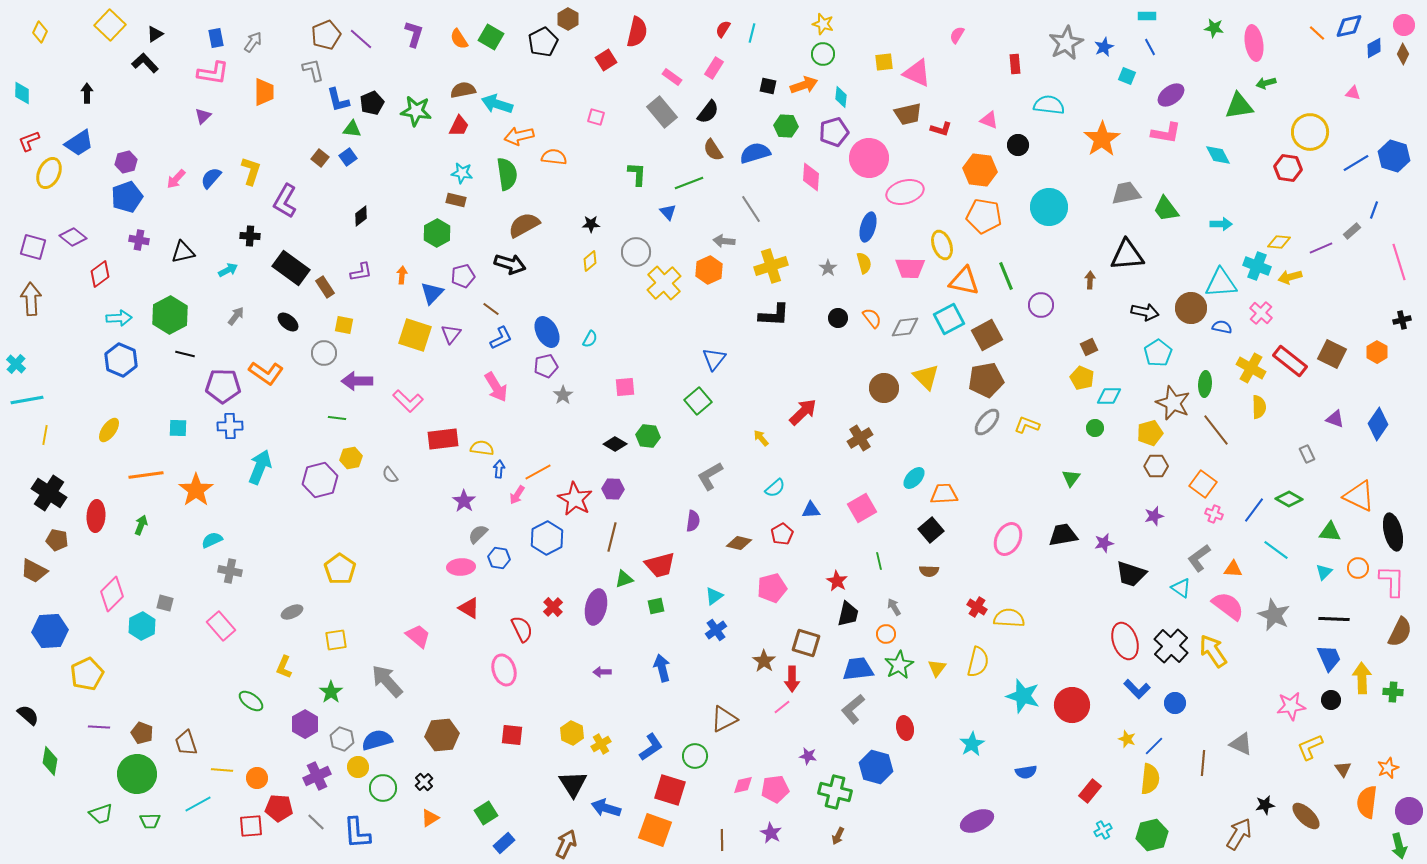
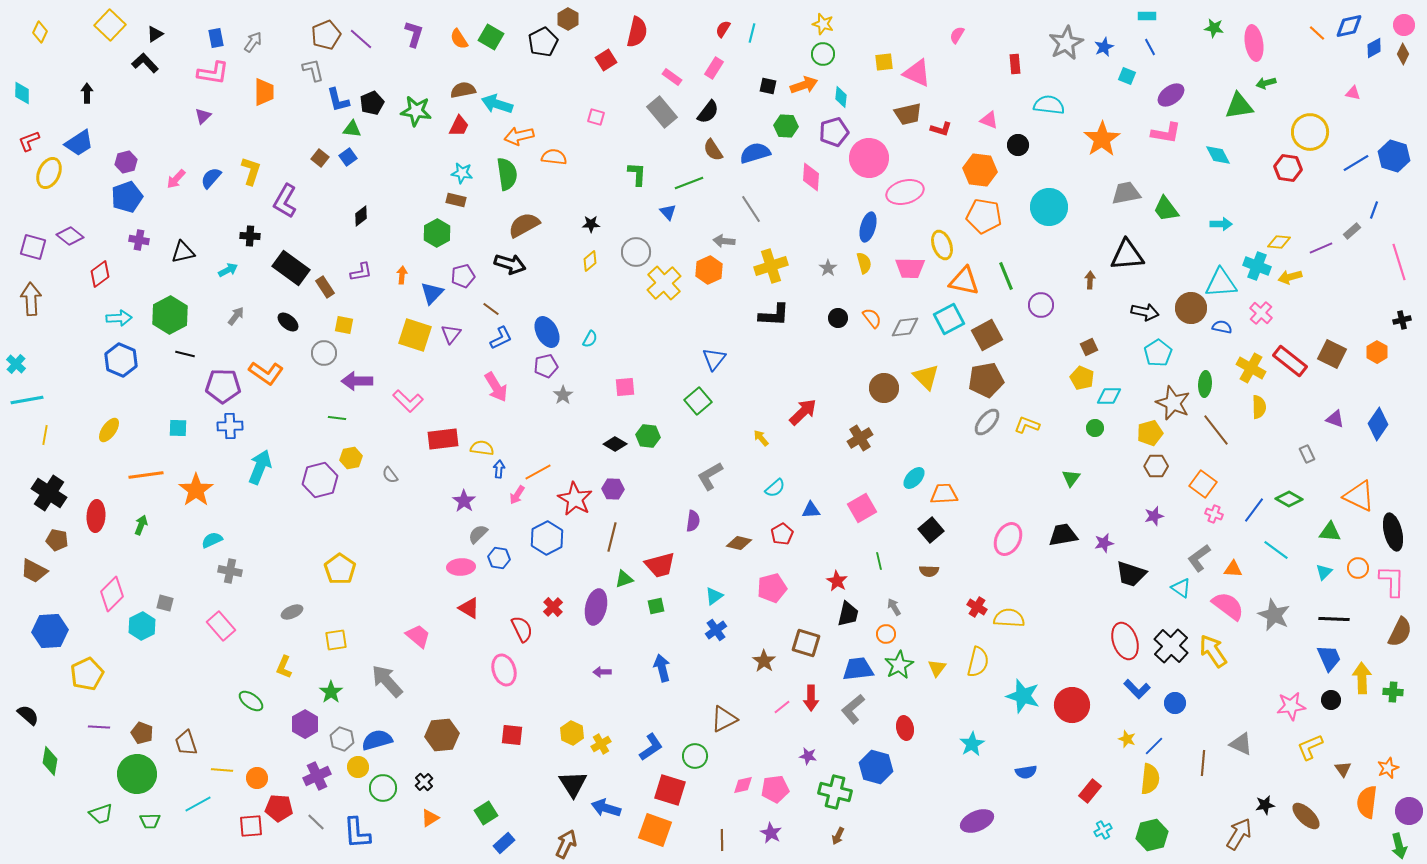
purple diamond at (73, 237): moved 3 px left, 1 px up
red arrow at (792, 679): moved 19 px right, 19 px down
